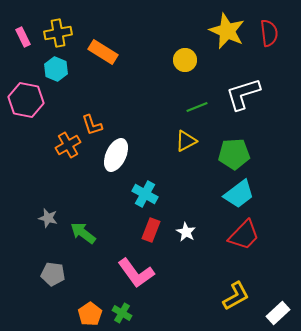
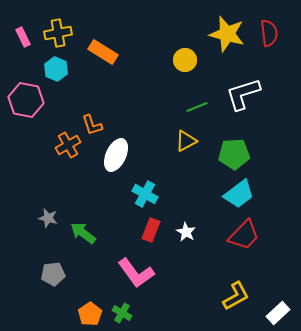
yellow star: moved 3 px down; rotated 9 degrees counterclockwise
gray pentagon: rotated 15 degrees counterclockwise
